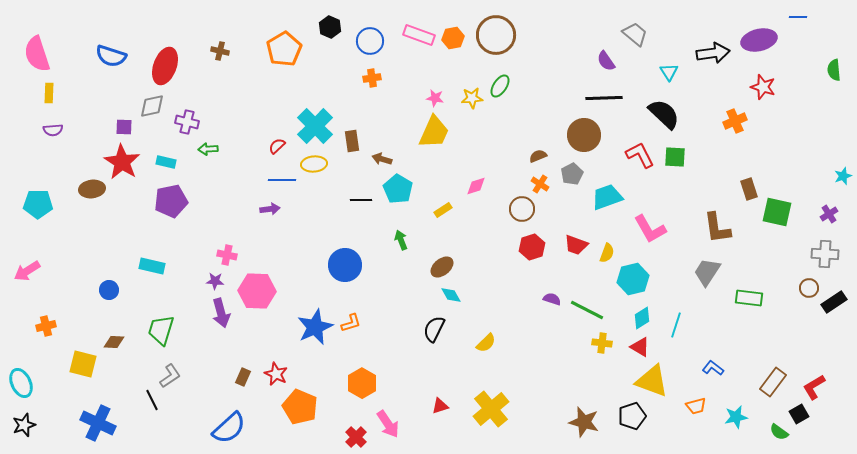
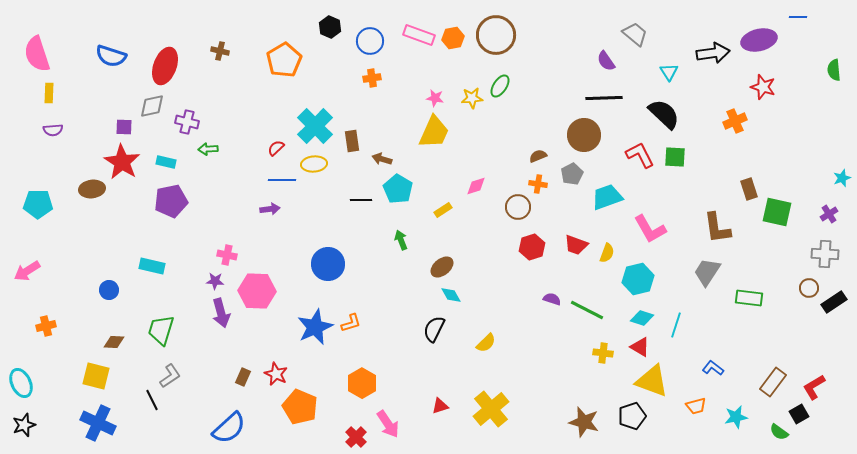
orange pentagon at (284, 49): moved 11 px down
red semicircle at (277, 146): moved 1 px left, 2 px down
cyan star at (843, 176): moved 1 px left, 2 px down
orange cross at (540, 184): moved 2 px left; rotated 24 degrees counterclockwise
brown circle at (522, 209): moved 4 px left, 2 px up
blue circle at (345, 265): moved 17 px left, 1 px up
cyan hexagon at (633, 279): moved 5 px right
cyan diamond at (642, 318): rotated 50 degrees clockwise
yellow cross at (602, 343): moved 1 px right, 10 px down
yellow square at (83, 364): moved 13 px right, 12 px down
